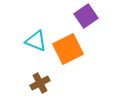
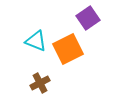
purple square: moved 2 px right, 2 px down
